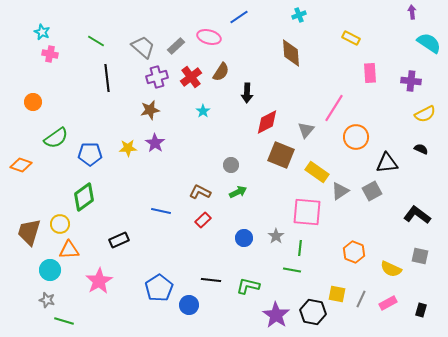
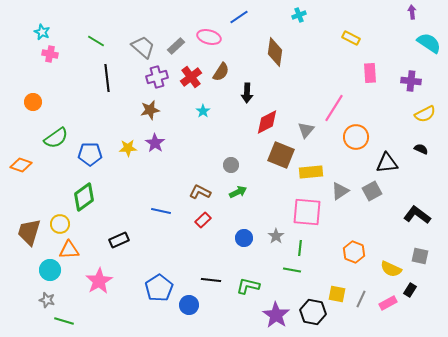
brown diamond at (291, 53): moved 16 px left, 1 px up; rotated 12 degrees clockwise
yellow rectangle at (317, 172): moved 6 px left; rotated 40 degrees counterclockwise
black rectangle at (421, 310): moved 11 px left, 20 px up; rotated 16 degrees clockwise
